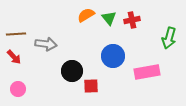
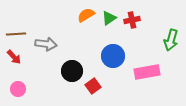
green triangle: rotated 35 degrees clockwise
green arrow: moved 2 px right, 2 px down
red square: moved 2 px right; rotated 35 degrees counterclockwise
